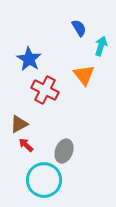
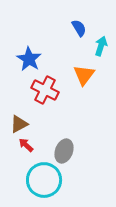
orange triangle: rotated 15 degrees clockwise
